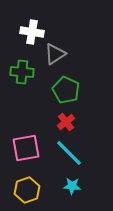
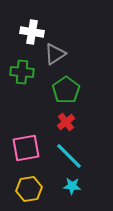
green pentagon: rotated 12 degrees clockwise
cyan line: moved 3 px down
yellow hexagon: moved 2 px right, 1 px up; rotated 10 degrees clockwise
